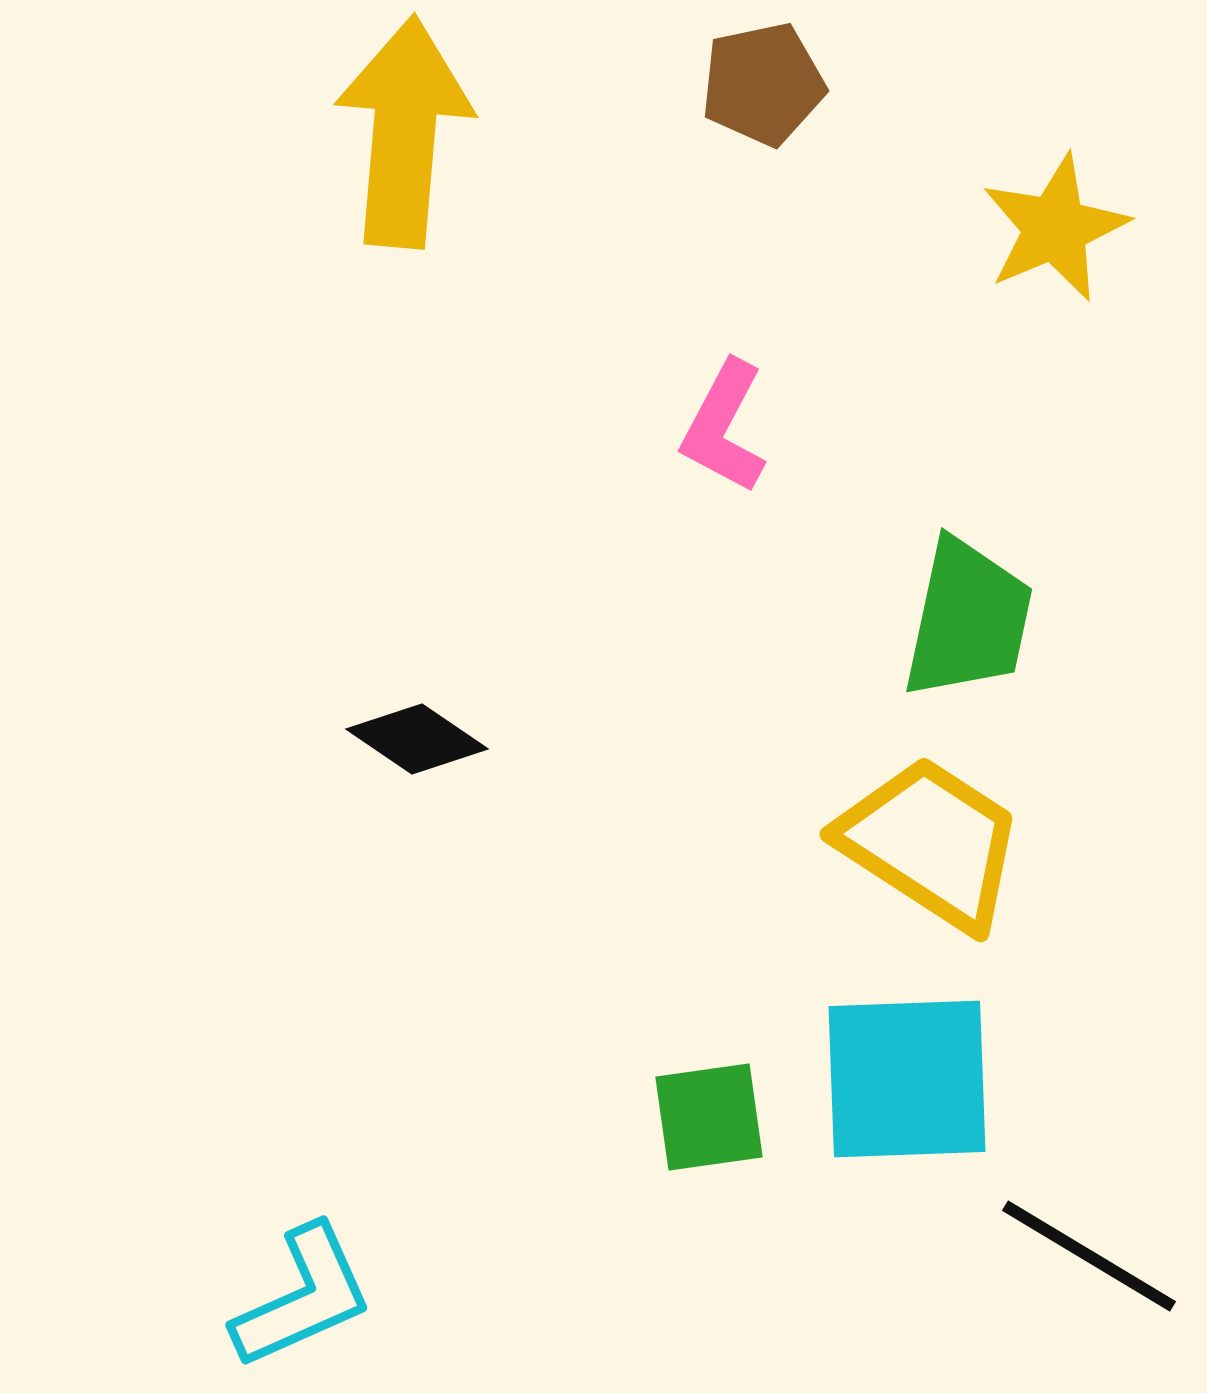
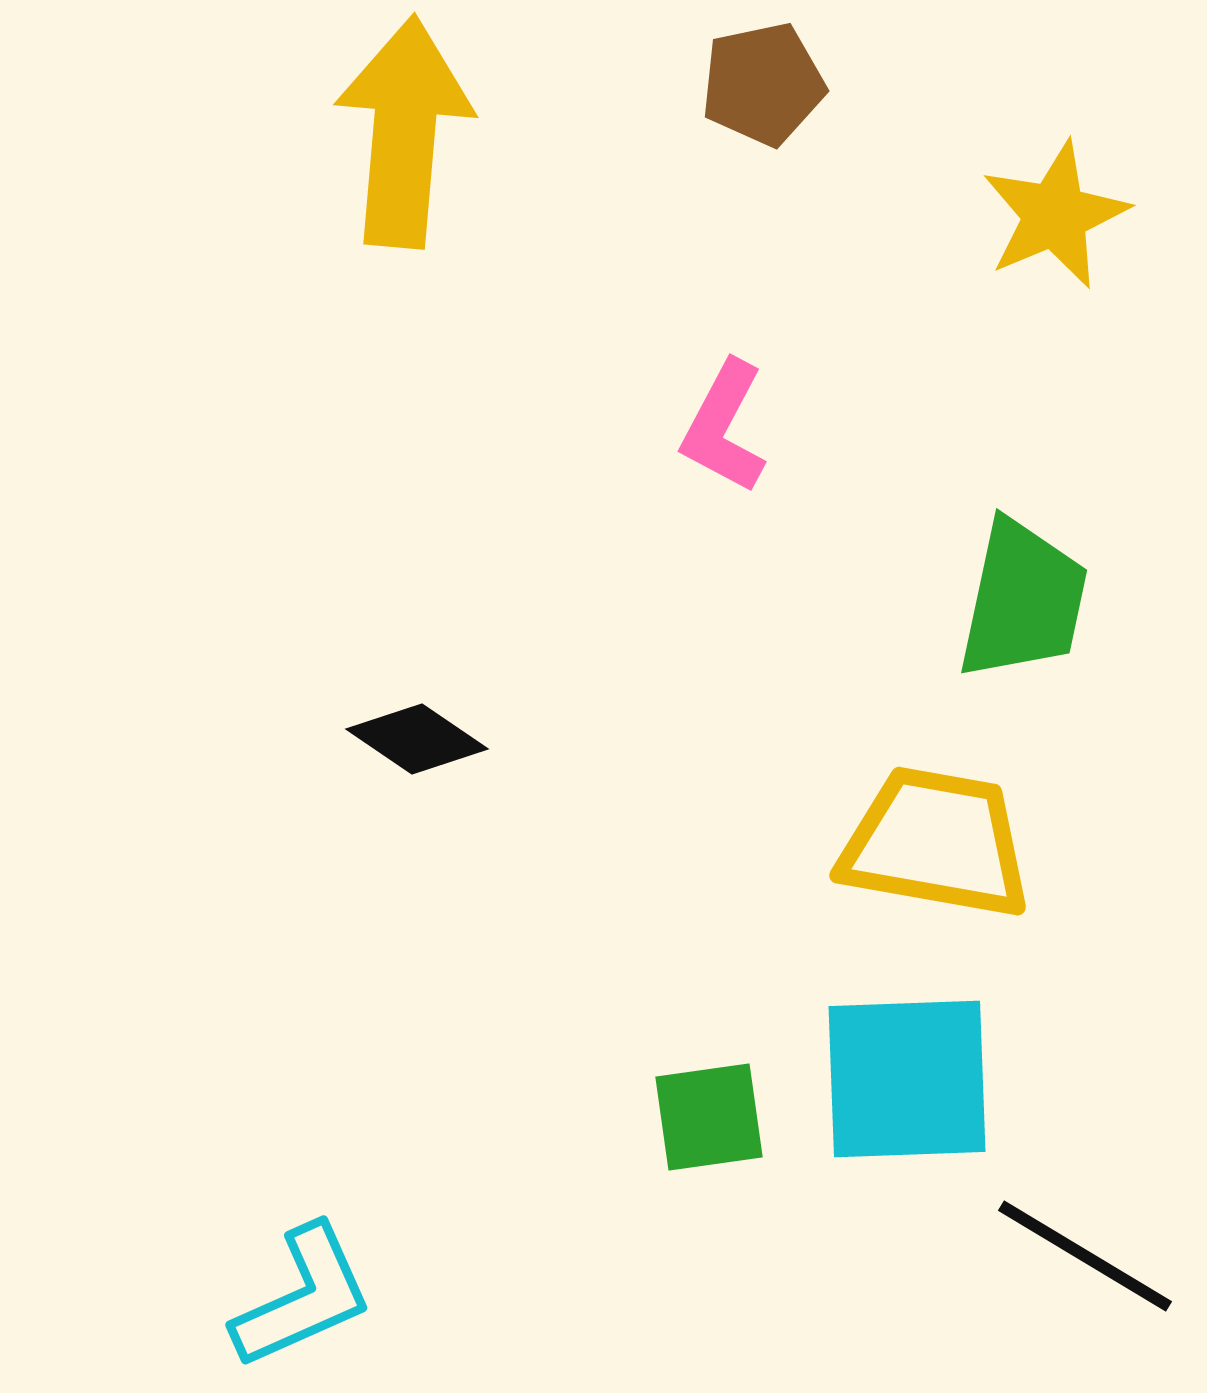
yellow star: moved 13 px up
green trapezoid: moved 55 px right, 19 px up
yellow trapezoid: moved 5 px right; rotated 23 degrees counterclockwise
black line: moved 4 px left
